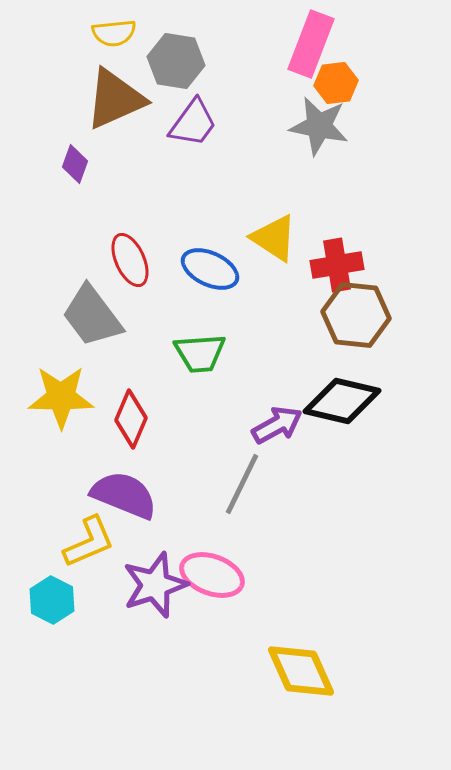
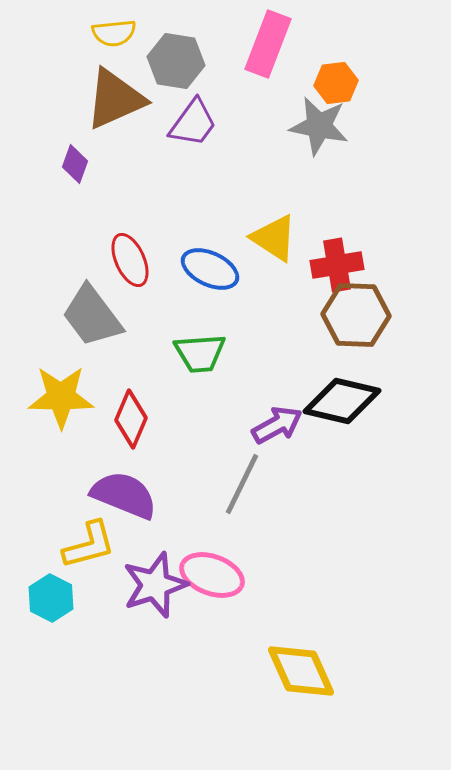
pink rectangle: moved 43 px left
brown hexagon: rotated 4 degrees counterclockwise
yellow L-shape: moved 3 px down; rotated 8 degrees clockwise
cyan hexagon: moved 1 px left, 2 px up
